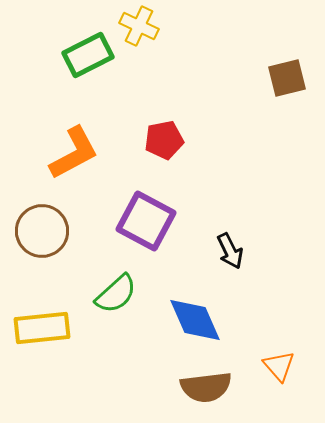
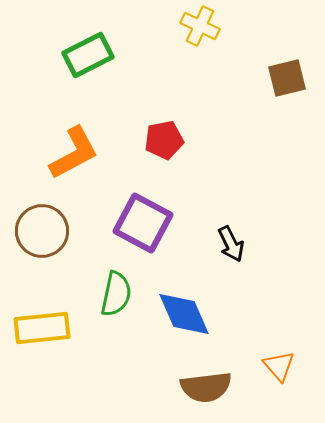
yellow cross: moved 61 px right
purple square: moved 3 px left, 2 px down
black arrow: moved 1 px right, 7 px up
green semicircle: rotated 36 degrees counterclockwise
blue diamond: moved 11 px left, 6 px up
